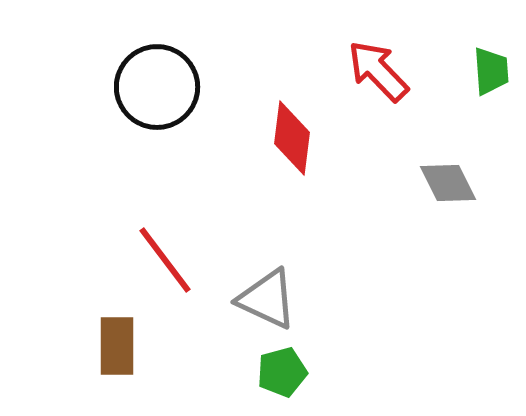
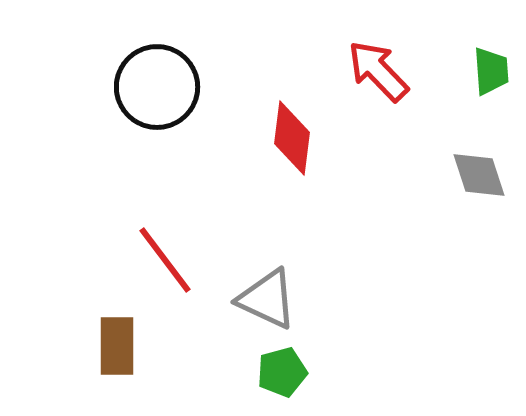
gray diamond: moved 31 px right, 8 px up; rotated 8 degrees clockwise
